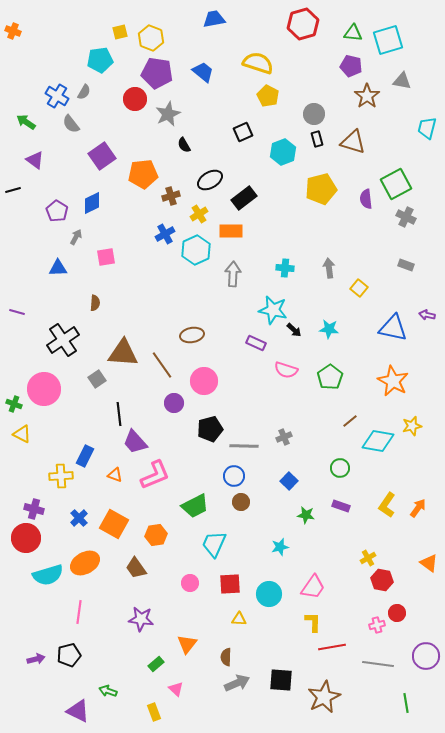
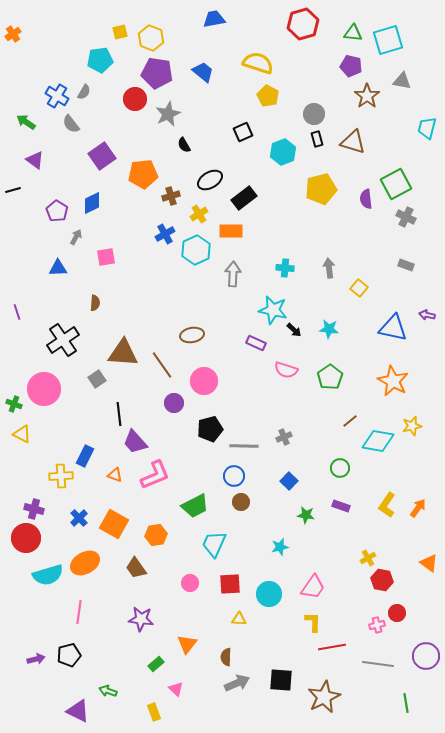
orange cross at (13, 31): moved 3 px down; rotated 35 degrees clockwise
purple line at (17, 312): rotated 56 degrees clockwise
